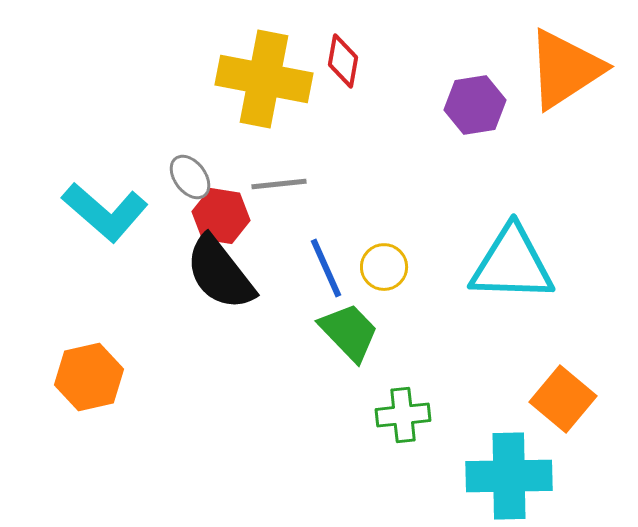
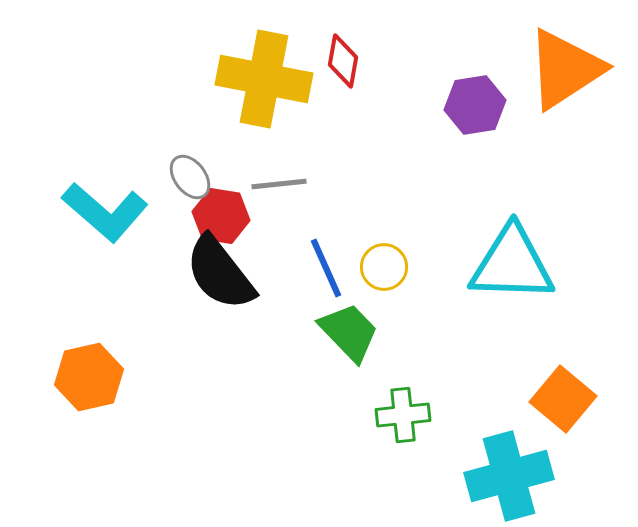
cyan cross: rotated 14 degrees counterclockwise
